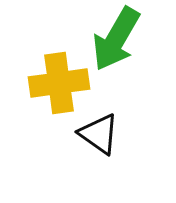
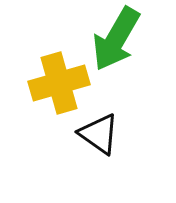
yellow cross: rotated 8 degrees counterclockwise
